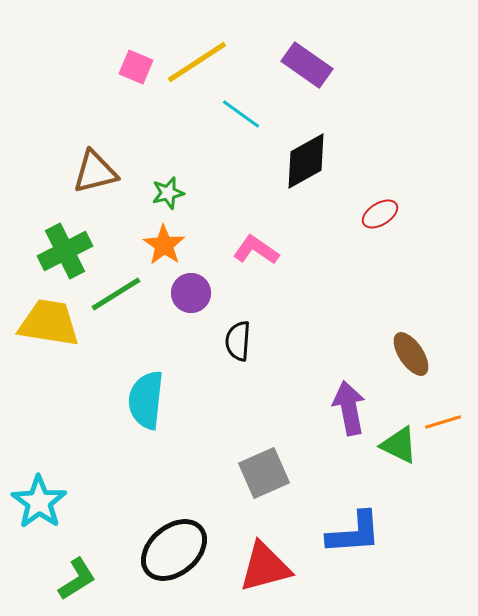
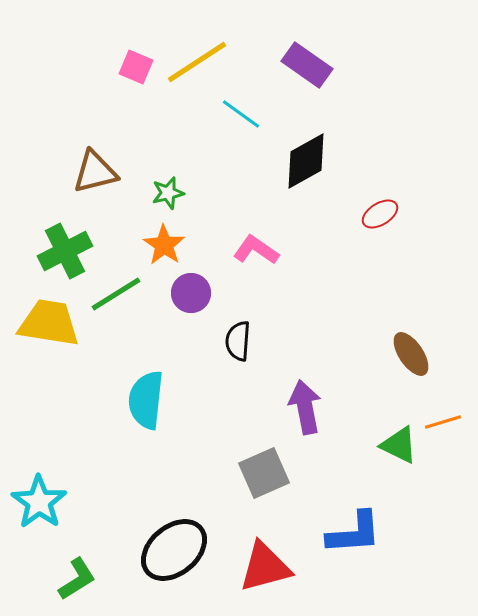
purple arrow: moved 44 px left, 1 px up
